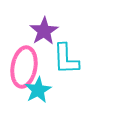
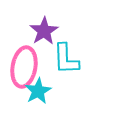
cyan star: moved 1 px down
